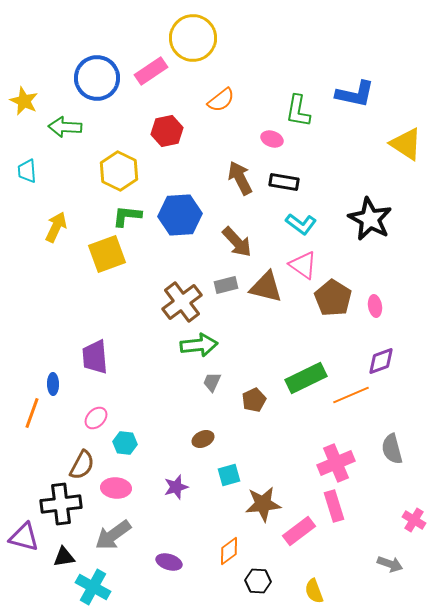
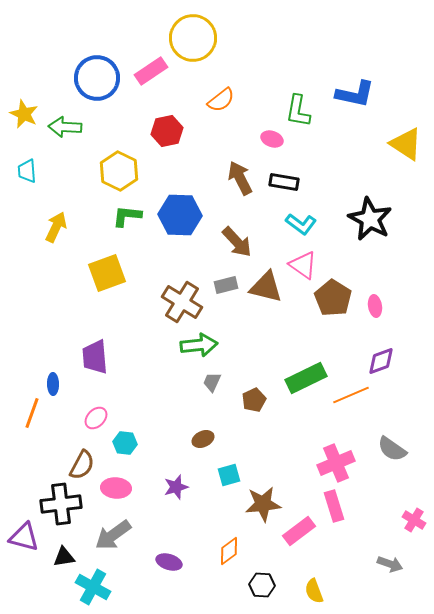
yellow star at (24, 101): moved 13 px down
blue hexagon at (180, 215): rotated 6 degrees clockwise
yellow square at (107, 254): moved 19 px down
brown cross at (182, 302): rotated 21 degrees counterclockwise
gray semicircle at (392, 449): rotated 40 degrees counterclockwise
black hexagon at (258, 581): moved 4 px right, 4 px down
